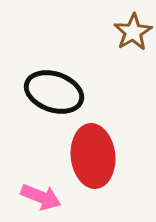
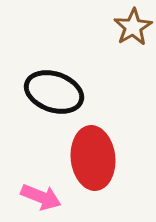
brown star: moved 5 px up
red ellipse: moved 2 px down
